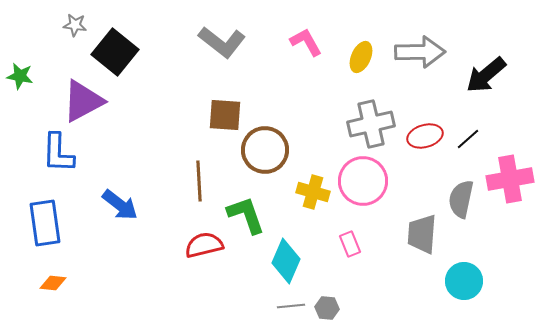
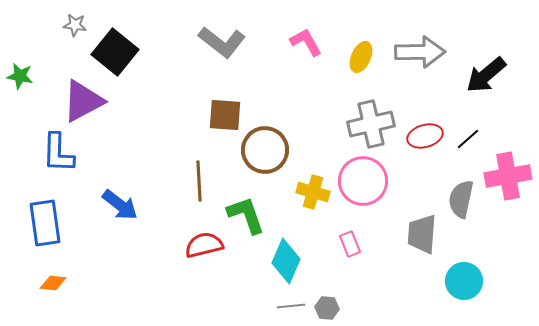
pink cross: moved 2 px left, 3 px up
